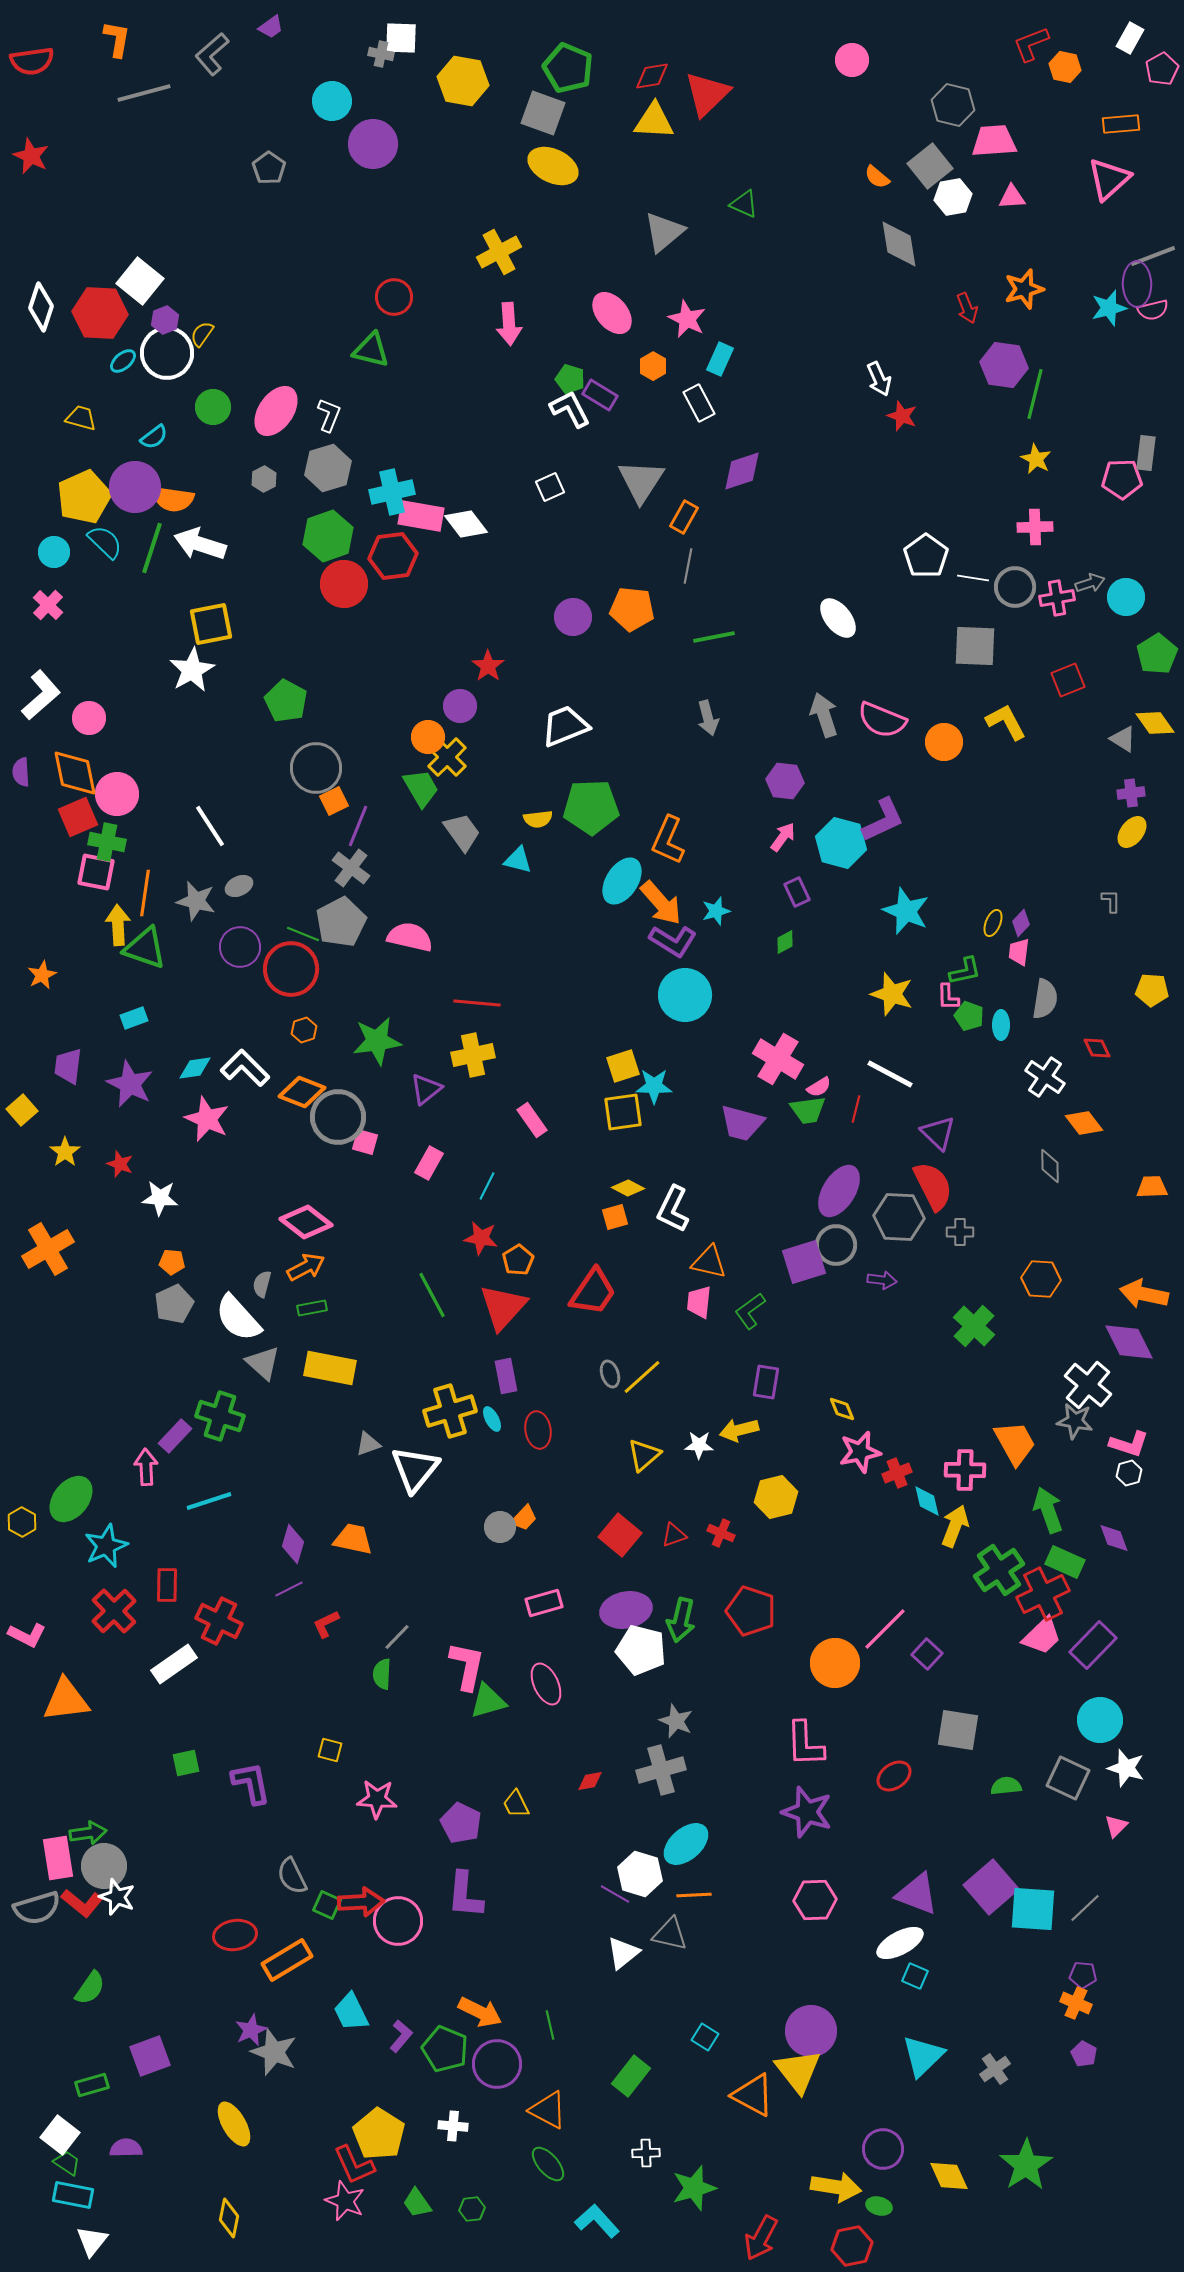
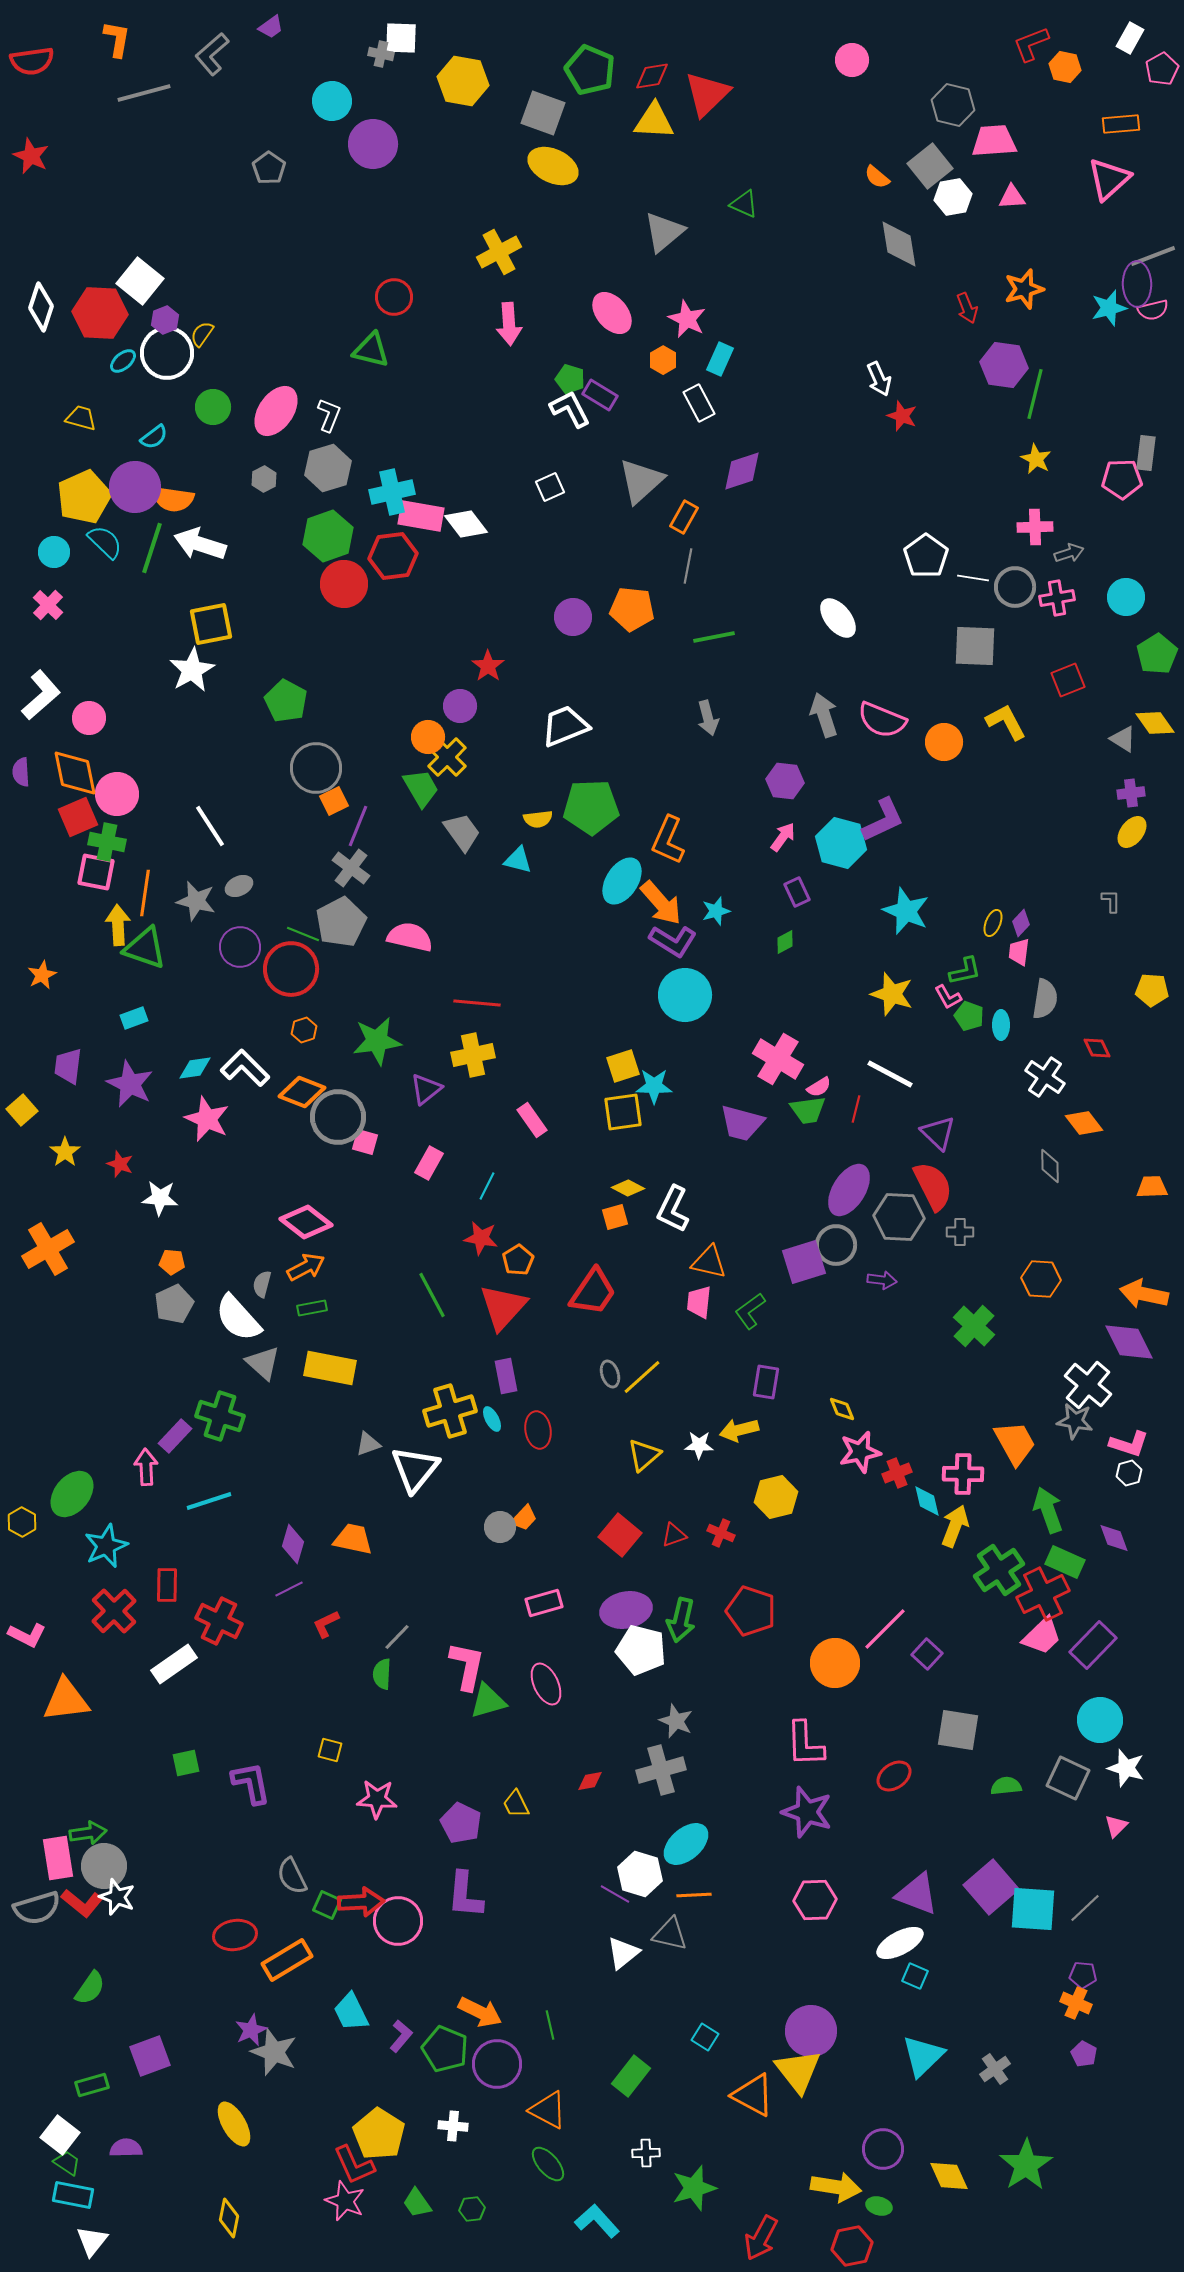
green pentagon at (568, 68): moved 22 px right, 2 px down
orange hexagon at (653, 366): moved 10 px right, 6 px up
gray triangle at (641, 481): rotated 15 degrees clockwise
gray arrow at (1090, 583): moved 21 px left, 30 px up
pink L-shape at (948, 997): rotated 28 degrees counterclockwise
purple ellipse at (839, 1191): moved 10 px right, 1 px up
pink cross at (965, 1470): moved 2 px left, 4 px down
green ellipse at (71, 1499): moved 1 px right, 5 px up
